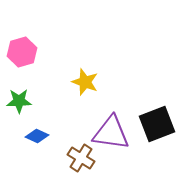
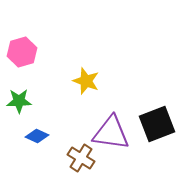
yellow star: moved 1 px right, 1 px up
